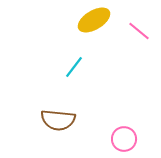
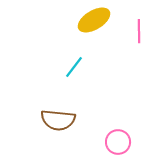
pink line: rotated 50 degrees clockwise
pink circle: moved 6 px left, 3 px down
